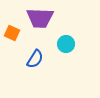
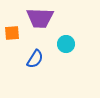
orange square: rotated 28 degrees counterclockwise
